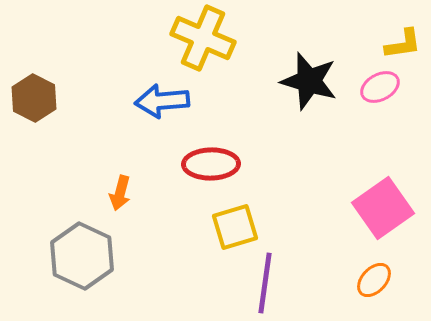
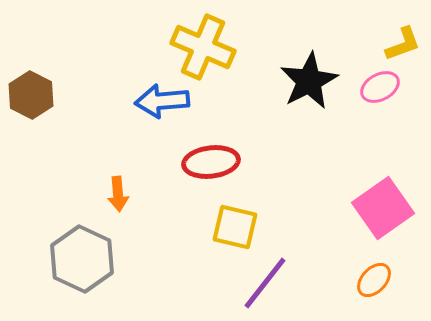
yellow cross: moved 9 px down
yellow L-shape: rotated 12 degrees counterclockwise
black star: rotated 28 degrees clockwise
brown hexagon: moved 3 px left, 3 px up
red ellipse: moved 2 px up; rotated 6 degrees counterclockwise
orange arrow: moved 2 px left, 1 px down; rotated 20 degrees counterclockwise
yellow square: rotated 30 degrees clockwise
gray hexagon: moved 3 px down
purple line: rotated 30 degrees clockwise
